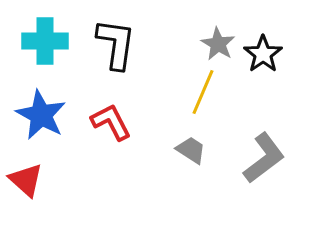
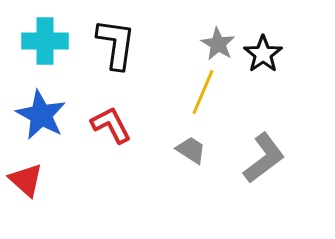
red L-shape: moved 3 px down
